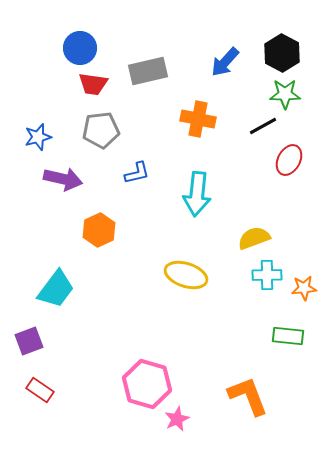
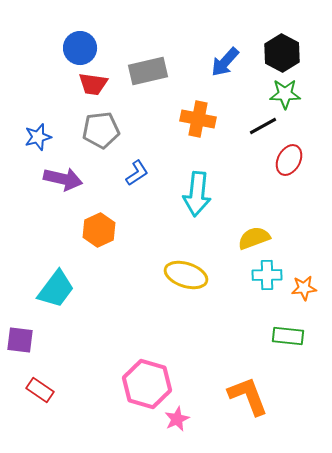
blue L-shape: rotated 20 degrees counterclockwise
purple square: moved 9 px left, 1 px up; rotated 28 degrees clockwise
